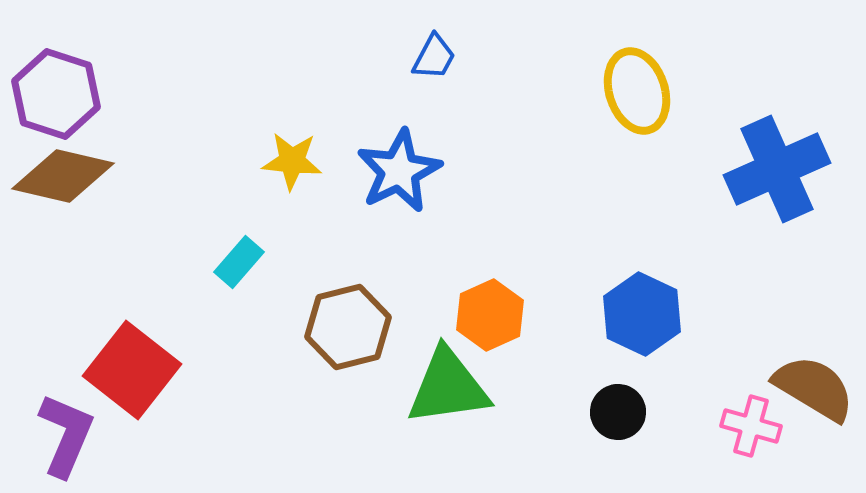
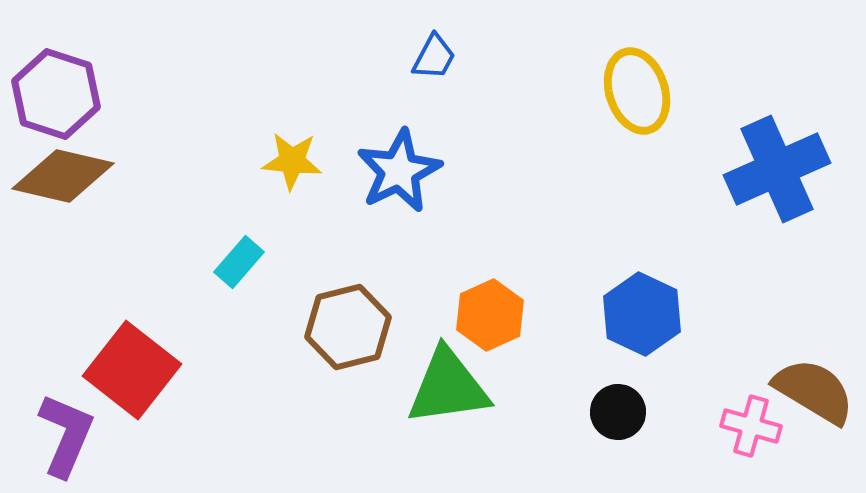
brown semicircle: moved 3 px down
